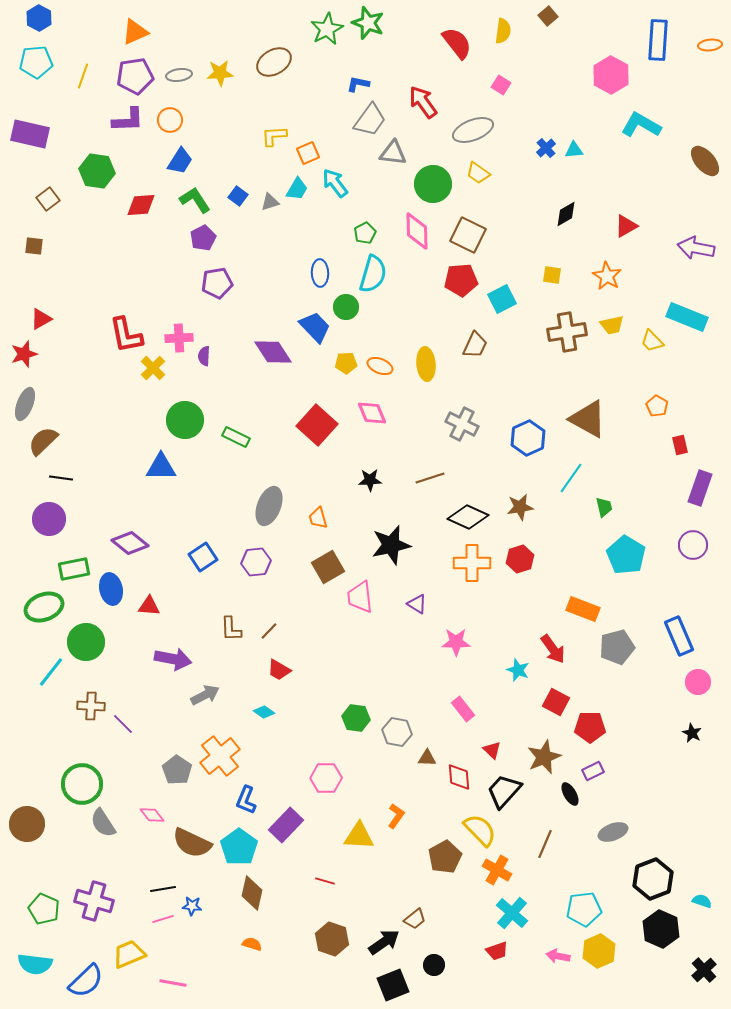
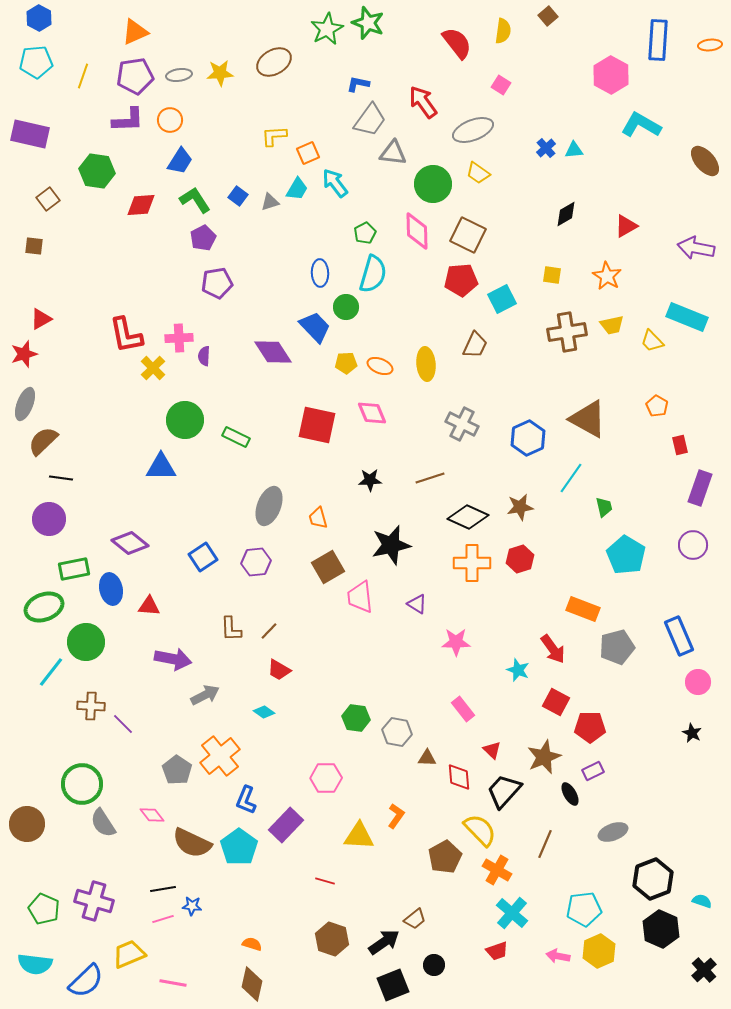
red square at (317, 425): rotated 30 degrees counterclockwise
brown diamond at (252, 893): moved 91 px down
